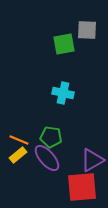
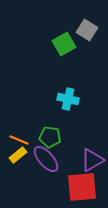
gray square: rotated 30 degrees clockwise
green square: rotated 20 degrees counterclockwise
cyan cross: moved 5 px right, 6 px down
green pentagon: moved 1 px left
purple ellipse: moved 1 px left, 1 px down
